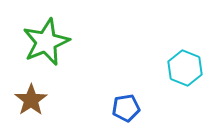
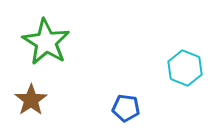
green star: rotated 18 degrees counterclockwise
blue pentagon: rotated 16 degrees clockwise
